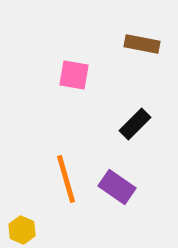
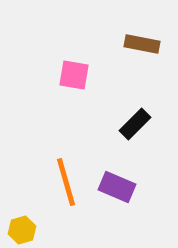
orange line: moved 3 px down
purple rectangle: rotated 12 degrees counterclockwise
yellow hexagon: rotated 20 degrees clockwise
